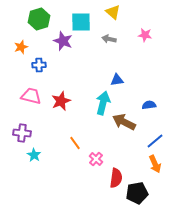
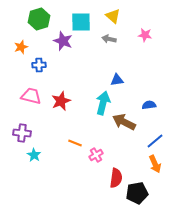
yellow triangle: moved 4 px down
orange line: rotated 32 degrees counterclockwise
pink cross: moved 4 px up; rotated 16 degrees clockwise
